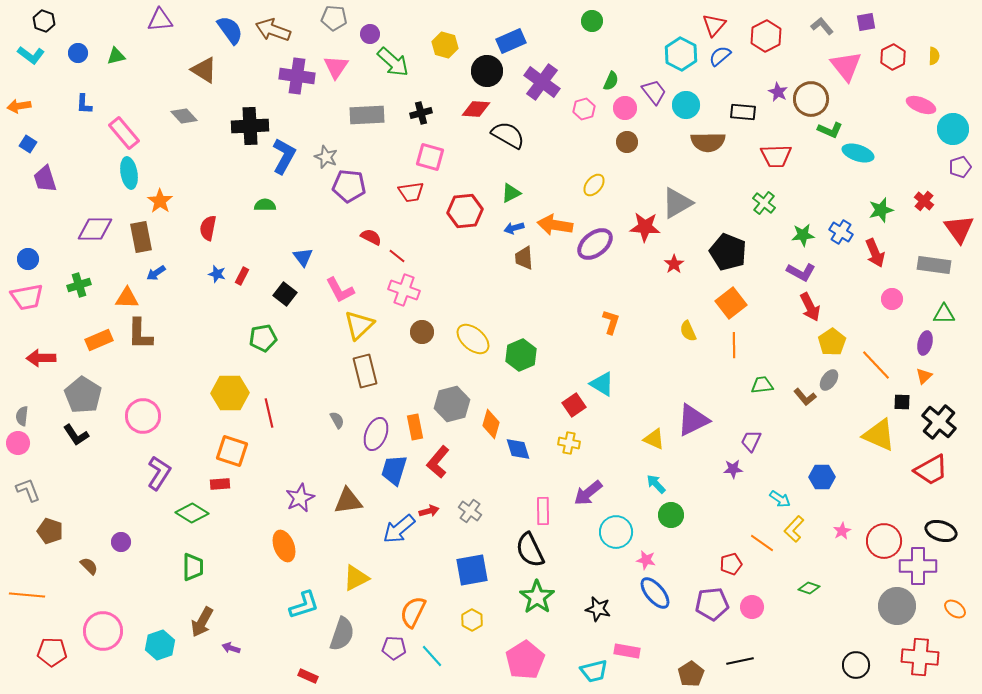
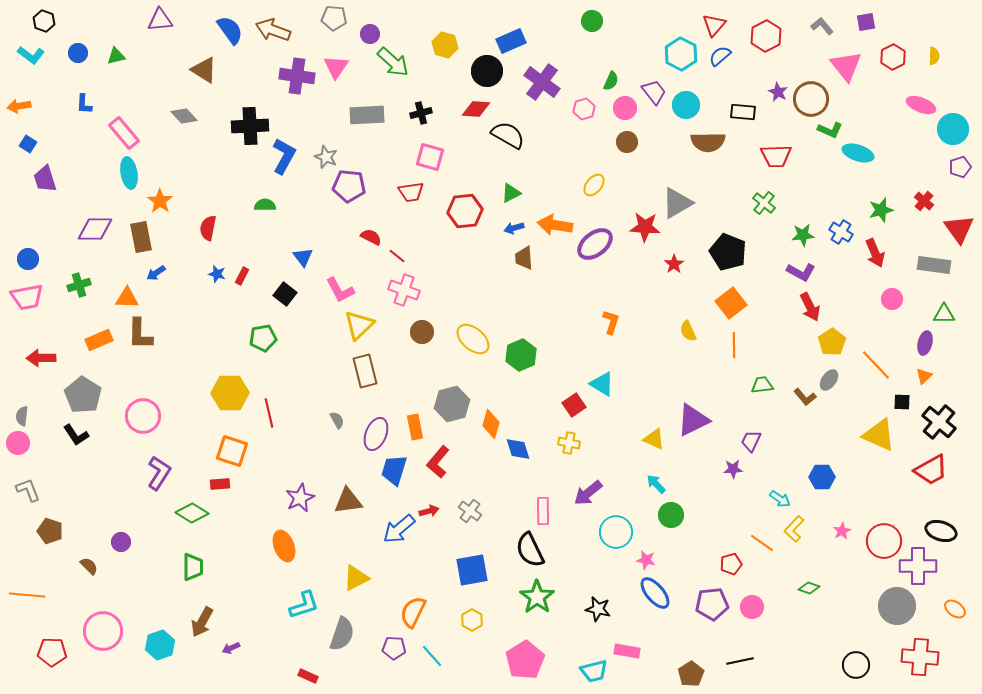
purple arrow at (231, 648): rotated 42 degrees counterclockwise
